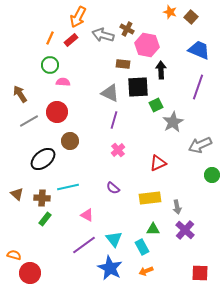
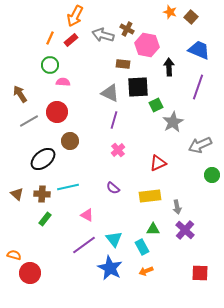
orange arrow at (78, 17): moved 3 px left, 1 px up
black arrow at (161, 70): moved 8 px right, 3 px up
brown cross at (42, 198): moved 4 px up
yellow rectangle at (150, 198): moved 2 px up
